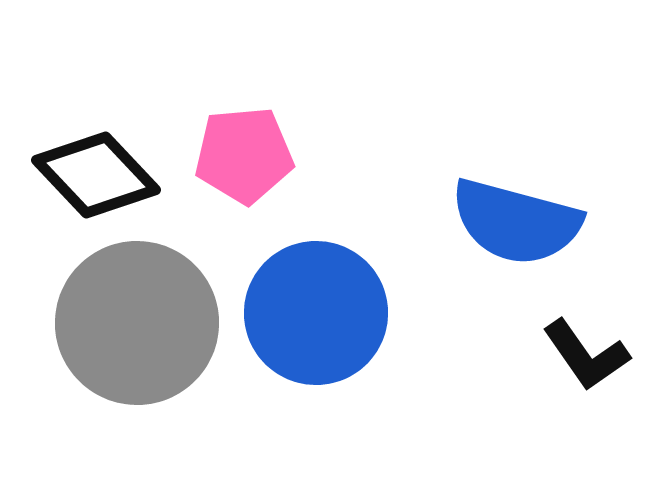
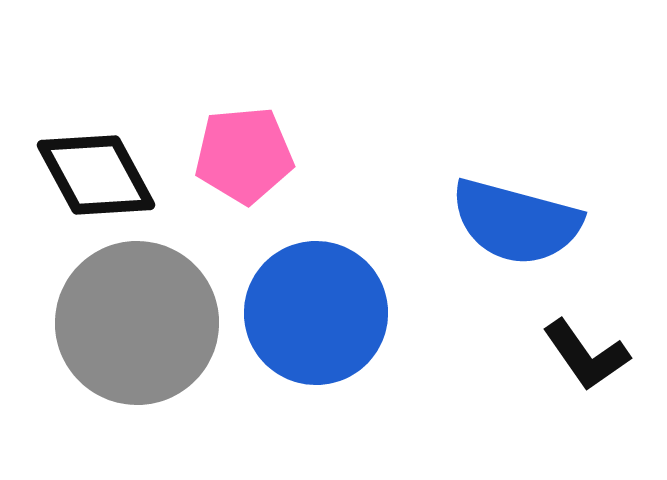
black diamond: rotated 15 degrees clockwise
